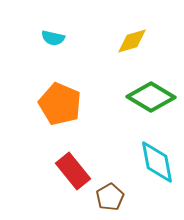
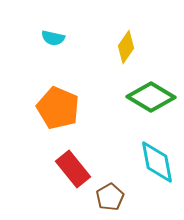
yellow diamond: moved 6 px left, 6 px down; rotated 40 degrees counterclockwise
orange pentagon: moved 2 px left, 4 px down
red rectangle: moved 2 px up
